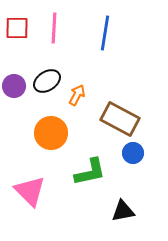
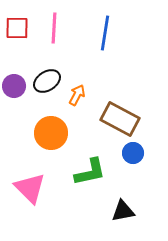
pink triangle: moved 3 px up
